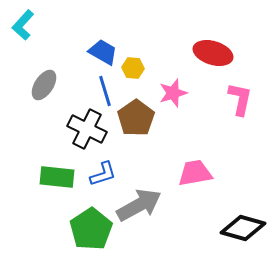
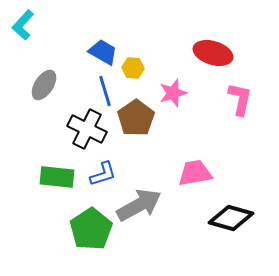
black diamond: moved 12 px left, 10 px up
